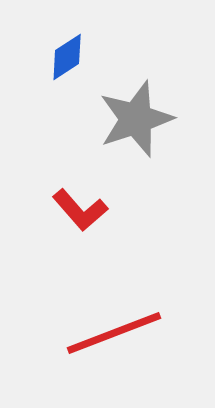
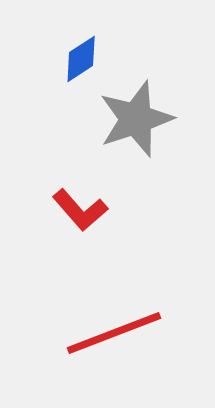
blue diamond: moved 14 px right, 2 px down
